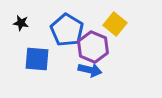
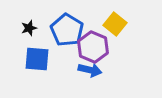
black star: moved 8 px right, 5 px down; rotated 28 degrees counterclockwise
